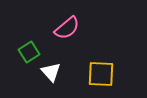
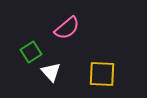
green square: moved 2 px right
yellow square: moved 1 px right
